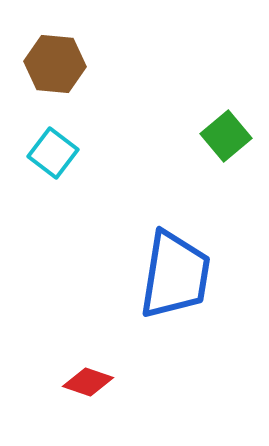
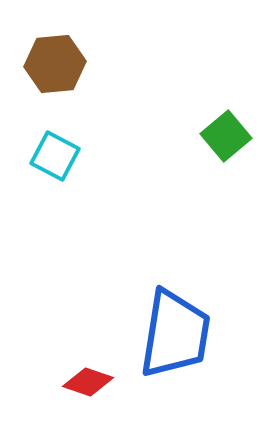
brown hexagon: rotated 10 degrees counterclockwise
cyan square: moved 2 px right, 3 px down; rotated 9 degrees counterclockwise
blue trapezoid: moved 59 px down
